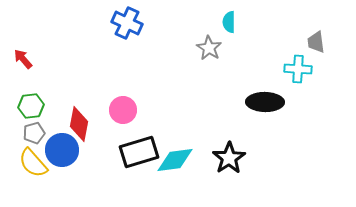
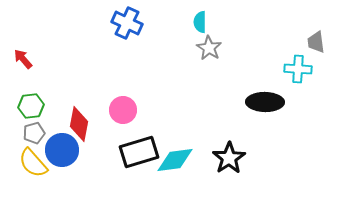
cyan semicircle: moved 29 px left
